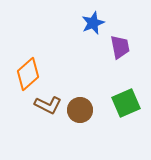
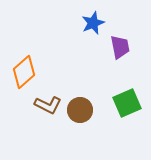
orange diamond: moved 4 px left, 2 px up
green square: moved 1 px right
